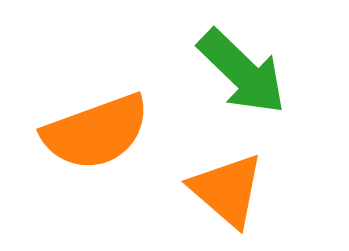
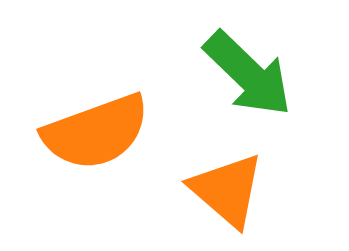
green arrow: moved 6 px right, 2 px down
